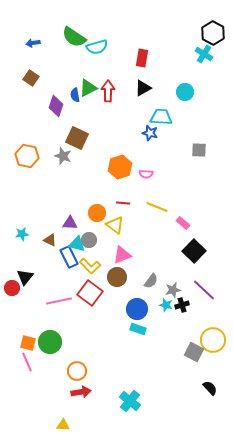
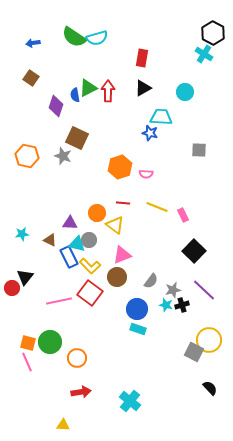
cyan semicircle at (97, 47): moved 9 px up
pink rectangle at (183, 223): moved 8 px up; rotated 24 degrees clockwise
yellow circle at (213, 340): moved 4 px left
orange circle at (77, 371): moved 13 px up
